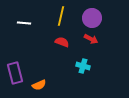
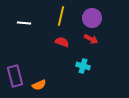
purple rectangle: moved 3 px down
